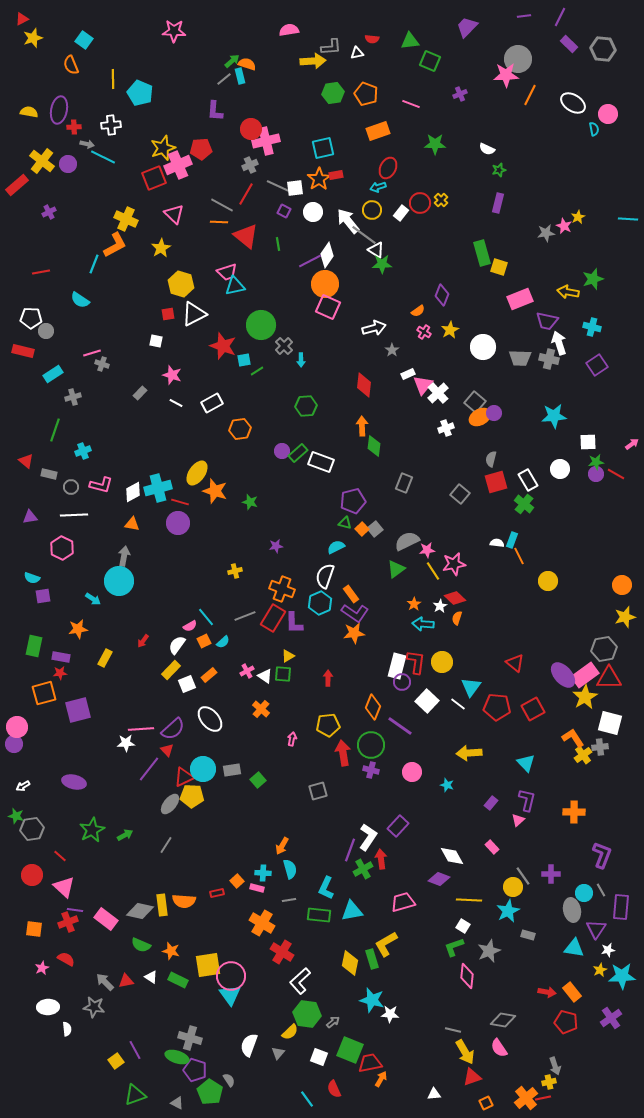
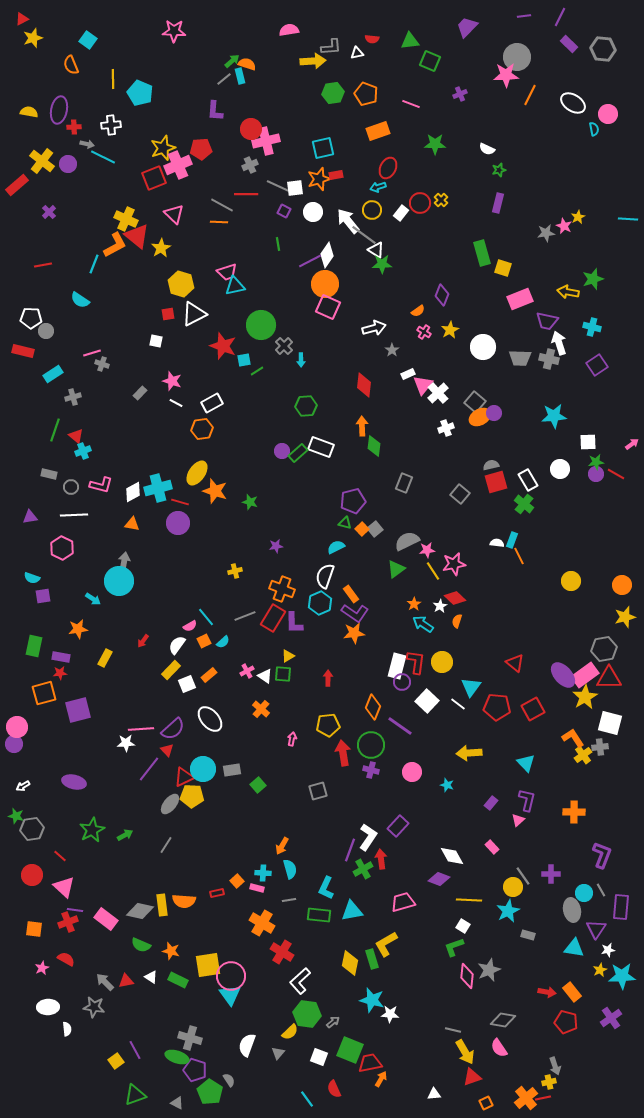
cyan square at (84, 40): moved 4 px right
gray circle at (518, 59): moved 1 px left, 2 px up
orange star at (319, 179): rotated 15 degrees clockwise
red line at (246, 194): rotated 60 degrees clockwise
purple cross at (49, 212): rotated 16 degrees counterclockwise
red triangle at (246, 236): moved 109 px left
yellow square at (499, 267): moved 4 px right, 1 px down
red line at (41, 272): moved 2 px right, 7 px up
pink star at (172, 375): moved 6 px down
orange hexagon at (240, 429): moved 38 px left
gray semicircle at (491, 459): moved 6 px down; rotated 63 degrees clockwise
red triangle at (26, 461): moved 50 px right, 25 px up
white rectangle at (321, 462): moved 15 px up
gray arrow at (124, 556): moved 6 px down
yellow circle at (548, 581): moved 23 px right
orange semicircle at (457, 618): moved 3 px down
cyan arrow at (423, 624): rotated 30 degrees clockwise
green square at (258, 780): moved 5 px down
gray star at (489, 951): moved 19 px down
white semicircle at (249, 1045): moved 2 px left
